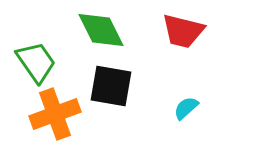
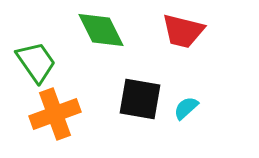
black square: moved 29 px right, 13 px down
